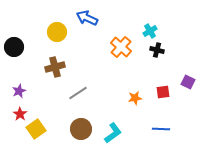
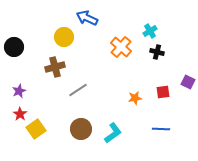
yellow circle: moved 7 px right, 5 px down
black cross: moved 2 px down
gray line: moved 3 px up
